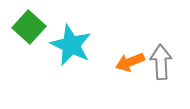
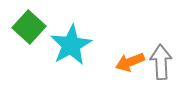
cyan star: rotated 18 degrees clockwise
